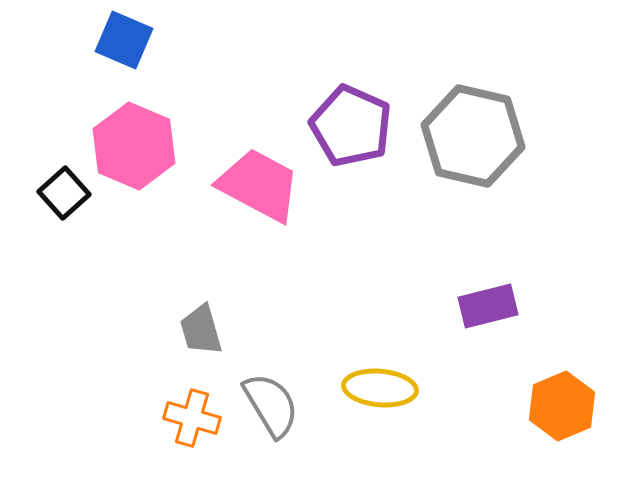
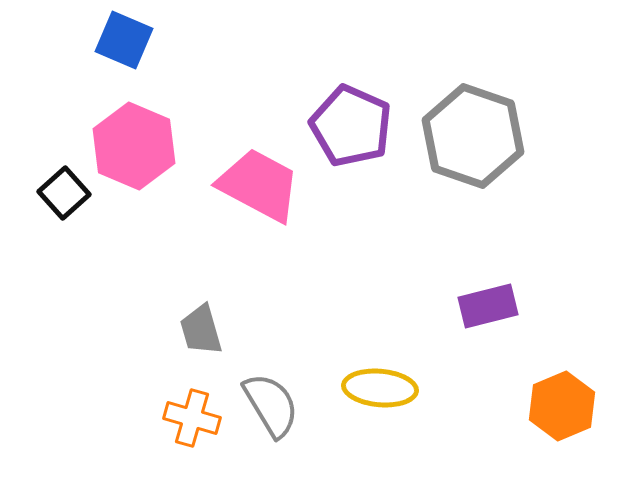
gray hexagon: rotated 6 degrees clockwise
